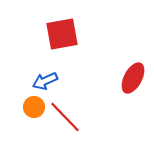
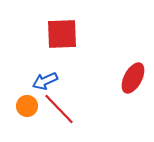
red square: rotated 8 degrees clockwise
orange circle: moved 7 px left, 1 px up
red line: moved 6 px left, 8 px up
